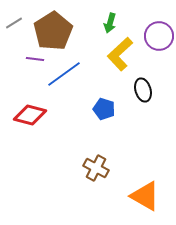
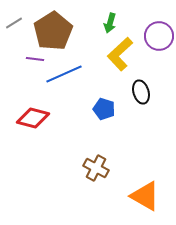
blue line: rotated 12 degrees clockwise
black ellipse: moved 2 px left, 2 px down
red diamond: moved 3 px right, 3 px down
